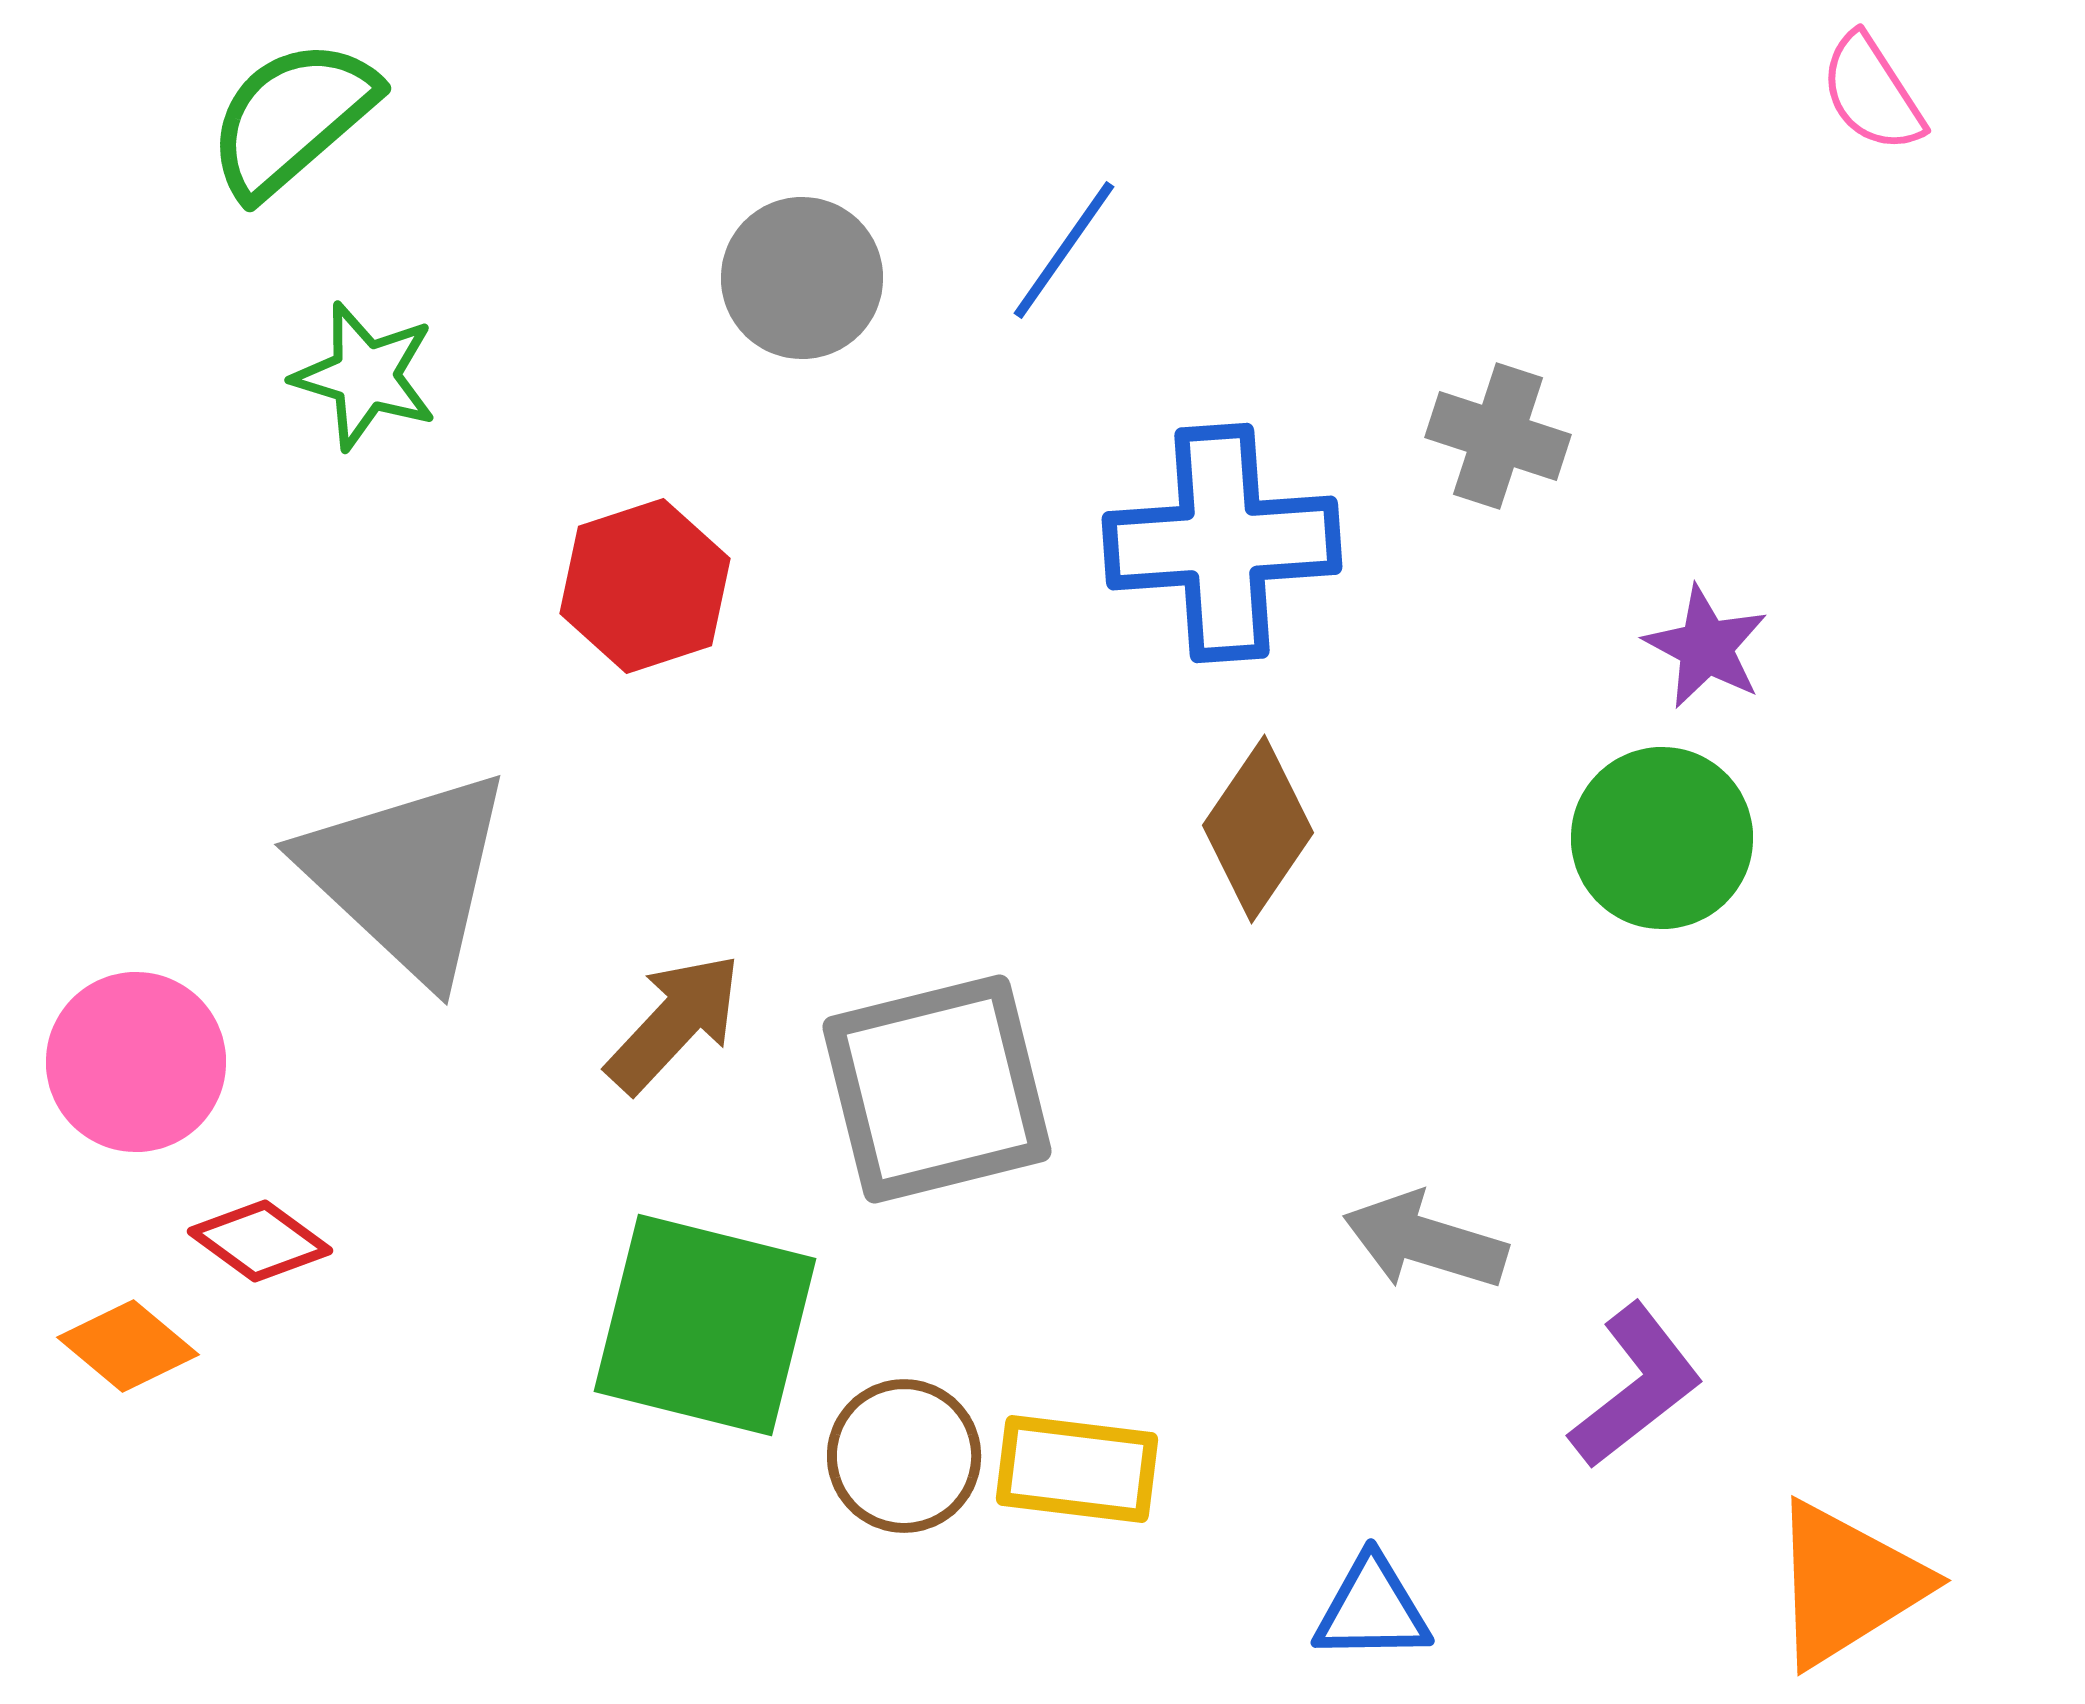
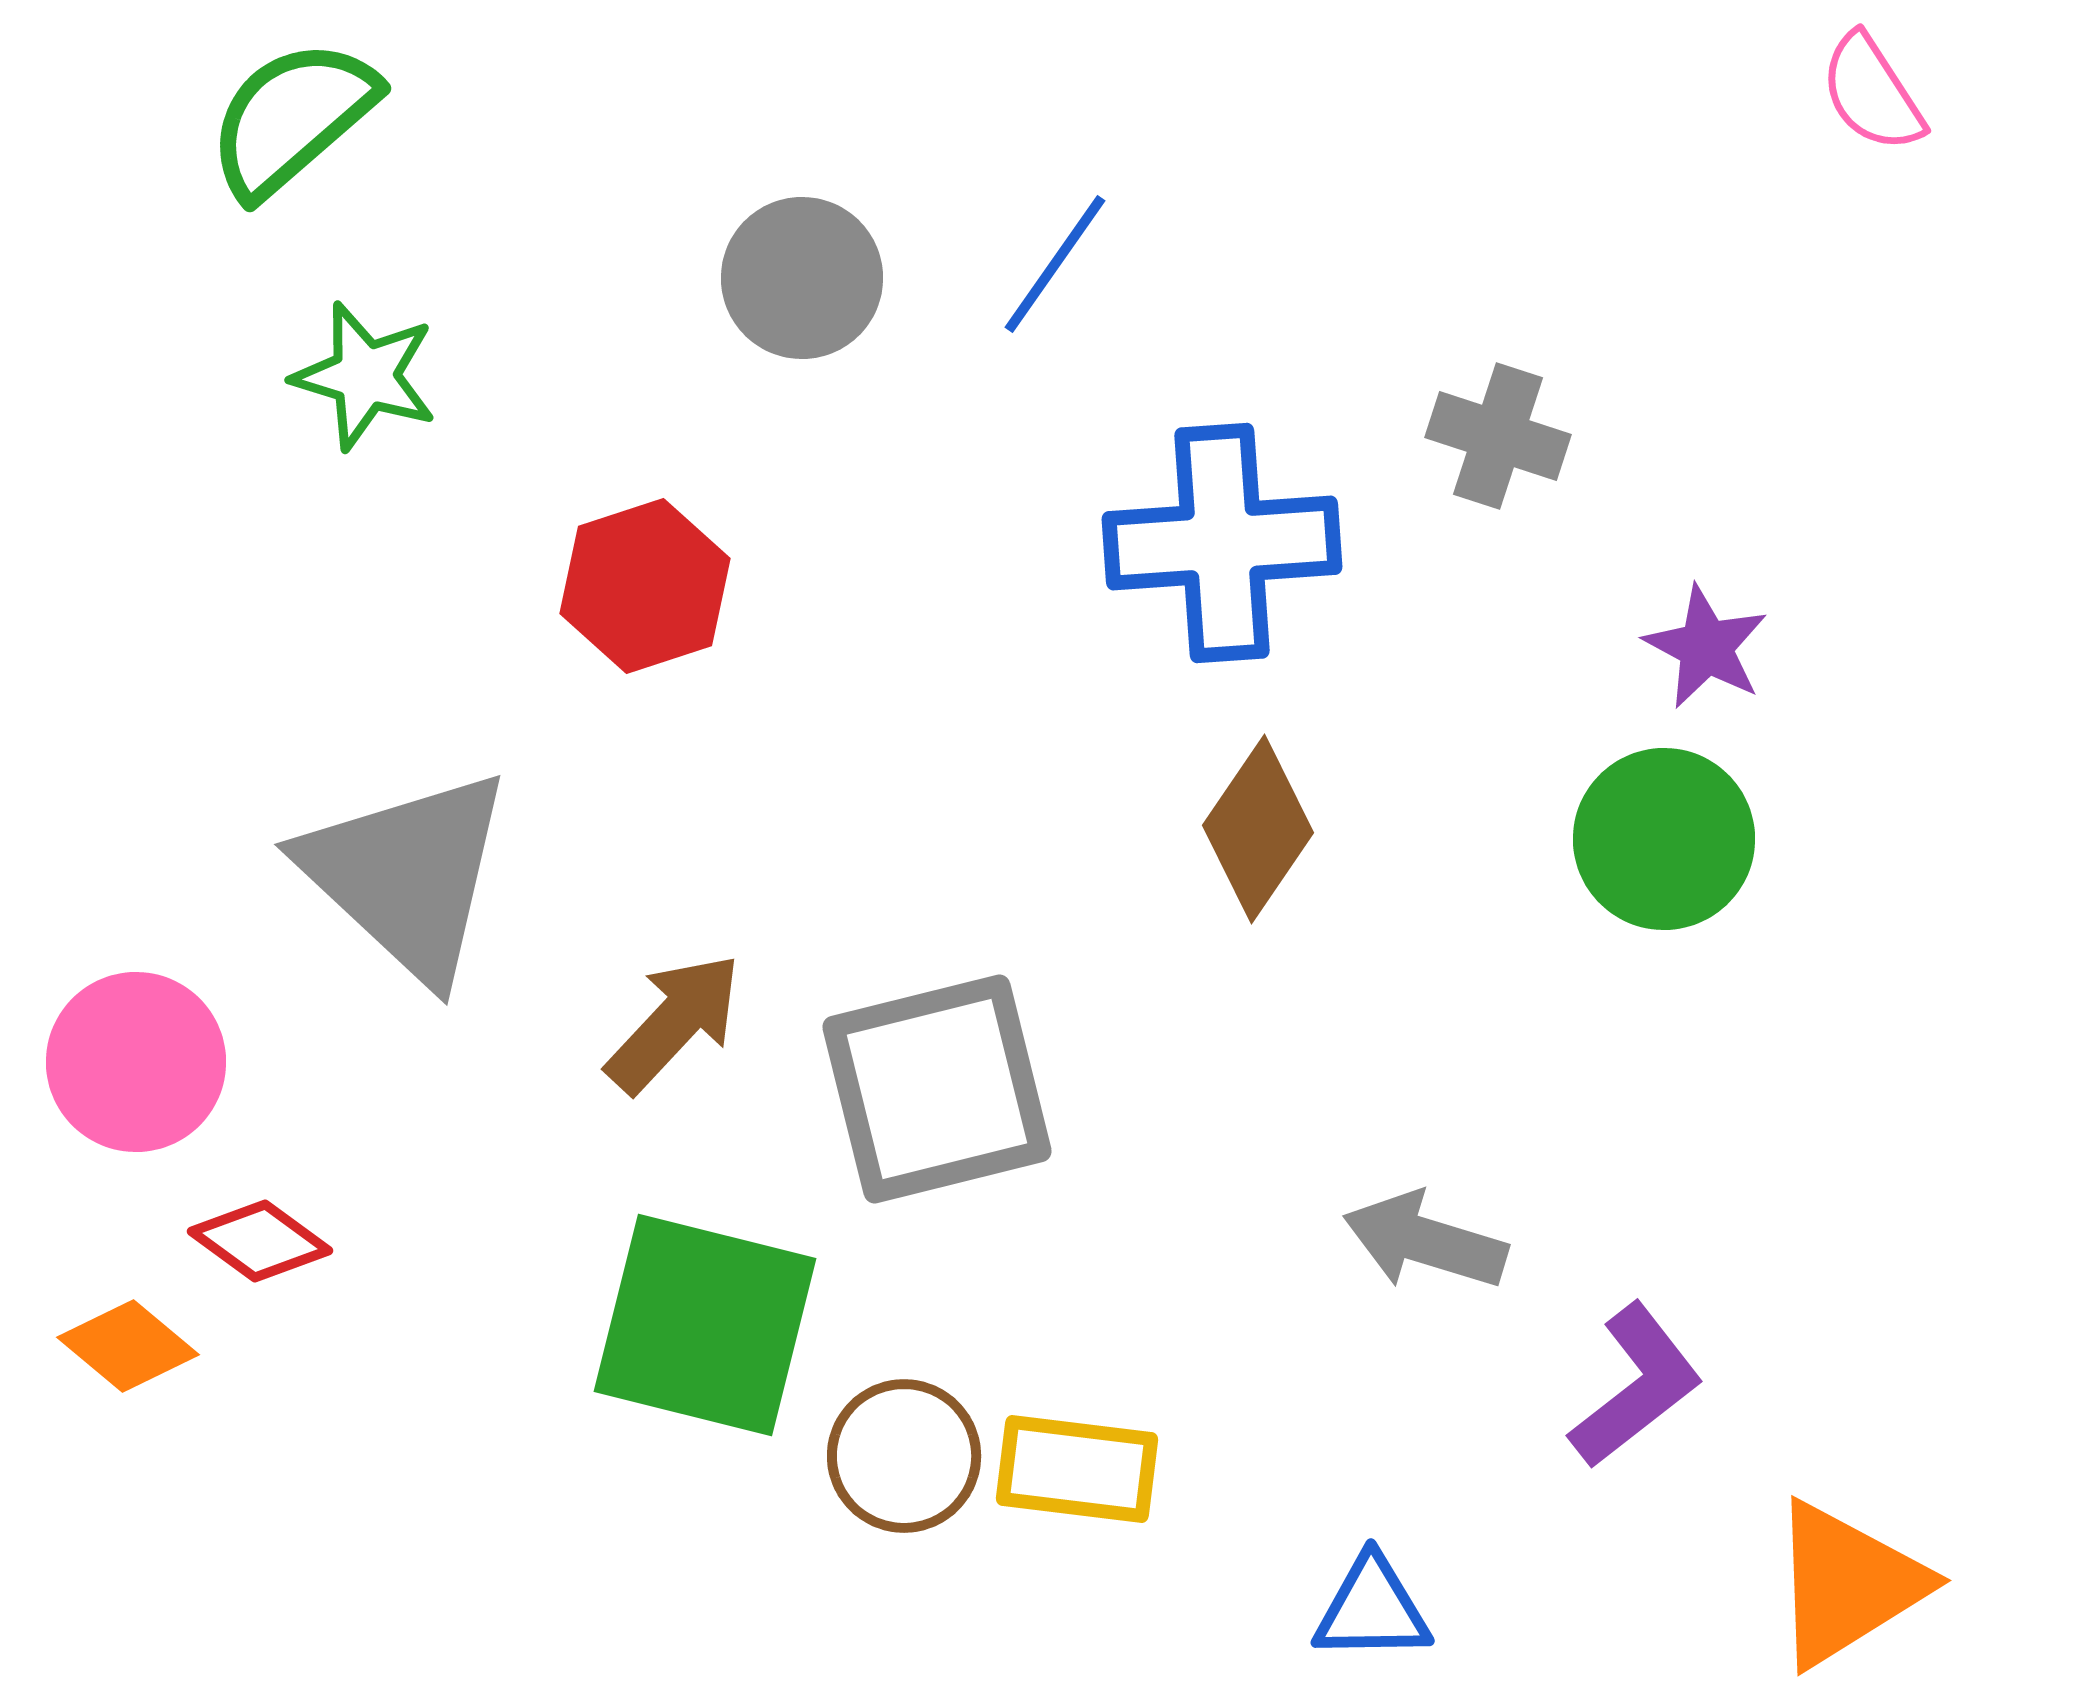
blue line: moved 9 px left, 14 px down
green circle: moved 2 px right, 1 px down
